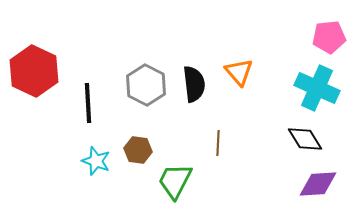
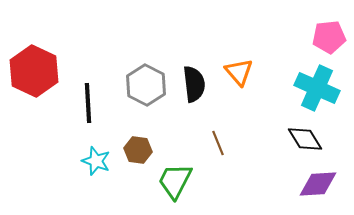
brown line: rotated 25 degrees counterclockwise
